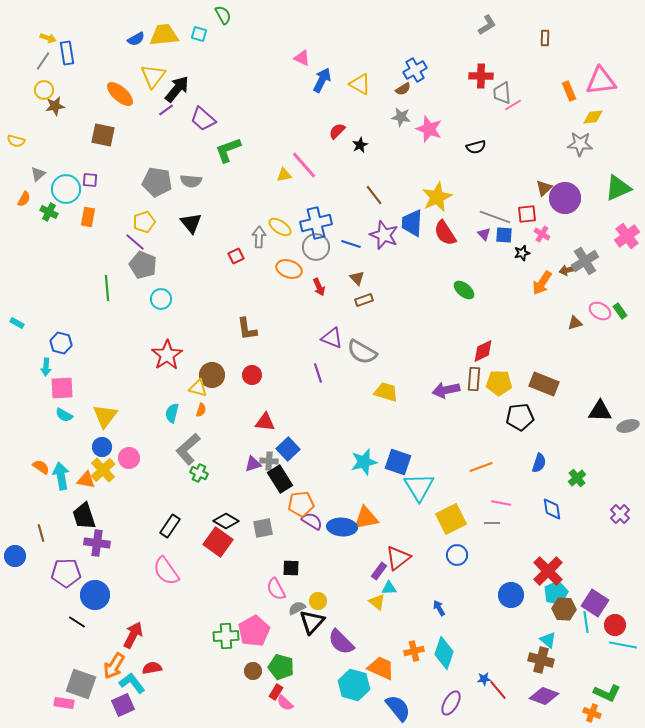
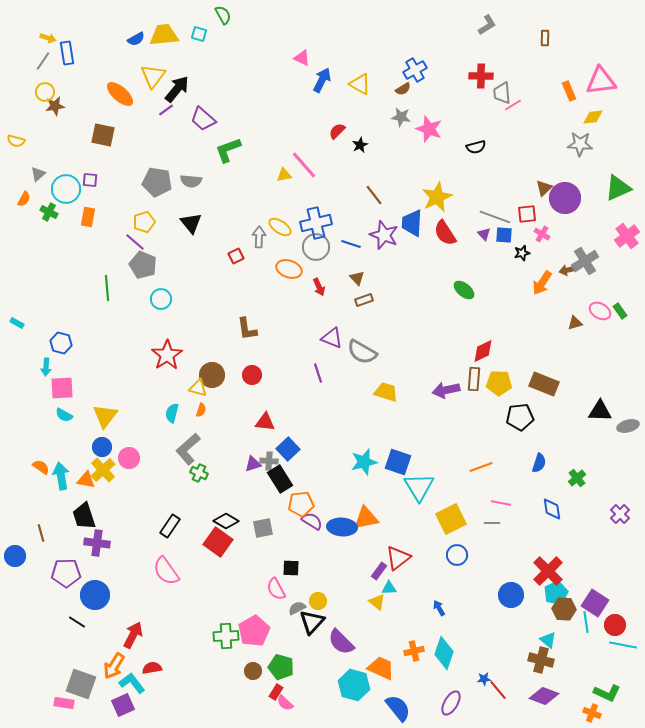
yellow circle at (44, 90): moved 1 px right, 2 px down
